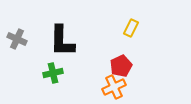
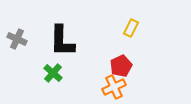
green cross: rotated 36 degrees counterclockwise
